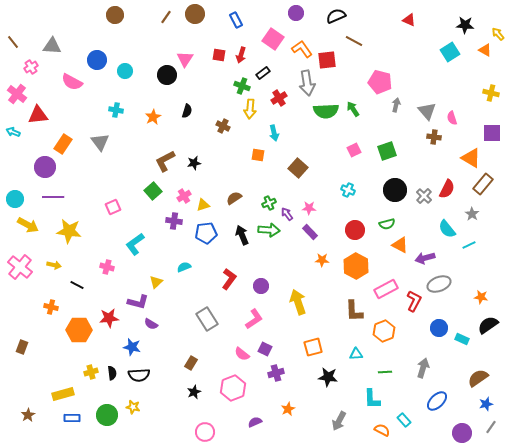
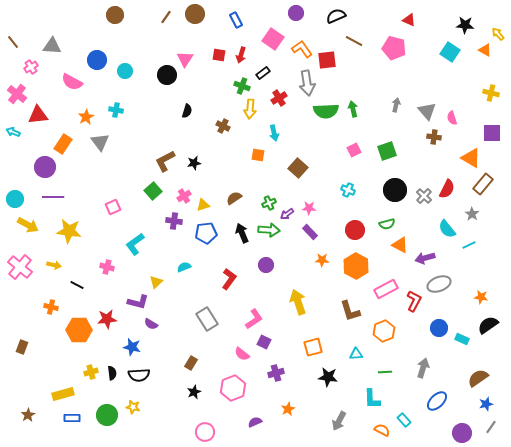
cyan square at (450, 52): rotated 24 degrees counterclockwise
pink pentagon at (380, 82): moved 14 px right, 34 px up
green arrow at (353, 109): rotated 21 degrees clockwise
orange star at (153, 117): moved 67 px left
purple arrow at (287, 214): rotated 88 degrees counterclockwise
black arrow at (242, 235): moved 2 px up
purple circle at (261, 286): moved 5 px right, 21 px up
brown L-shape at (354, 311): moved 4 px left; rotated 15 degrees counterclockwise
red star at (109, 318): moved 2 px left, 1 px down
purple square at (265, 349): moved 1 px left, 7 px up
